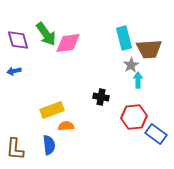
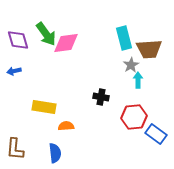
pink diamond: moved 2 px left
yellow rectangle: moved 8 px left, 3 px up; rotated 30 degrees clockwise
blue semicircle: moved 6 px right, 8 px down
